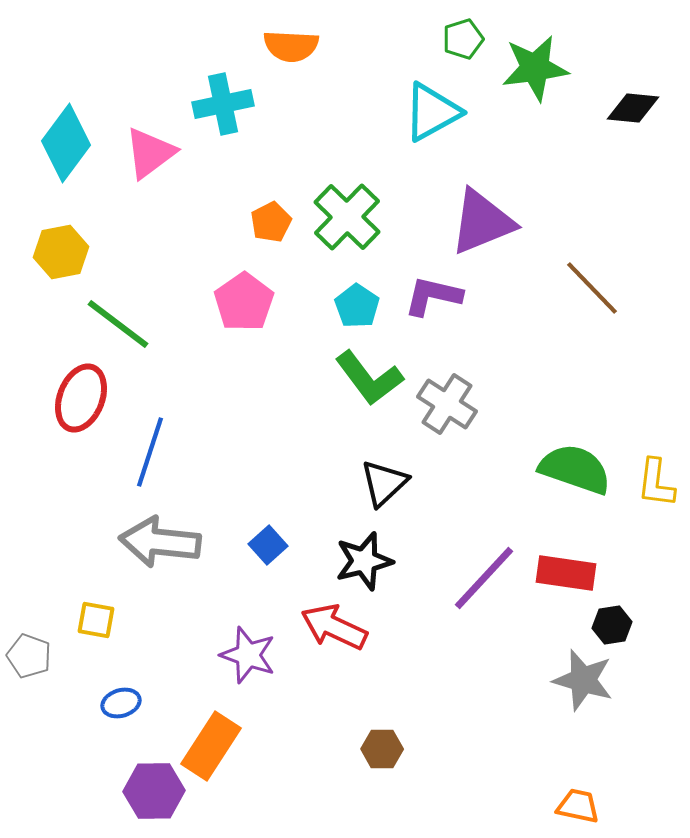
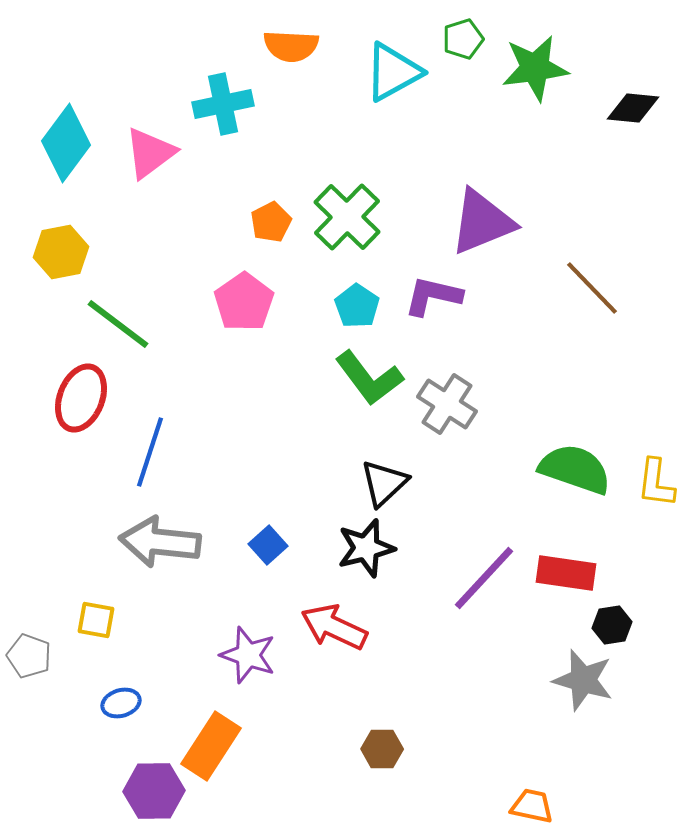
cyan triangle: moved 39 px left, 40 px up
black star: moved 2 px right, 13 px up
orange trapezoid: moved 46 px left
